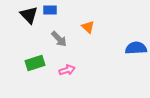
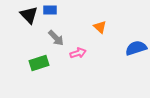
orange triangle: moved 12 px right
gray arrow: moved 3 px left, 1 px up
blue semicircle: rotated 15 degrees counterclockwise
green rectangle: moved 4 px right
pink arrow: moved 11 px right, 17 px up
